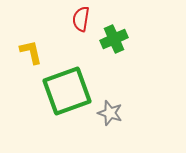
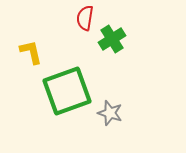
red semicircle: moved 4 px right, 1 px up
green cross: moved 2 px left; rotated 8 degrees counterclockwise
